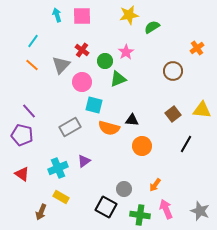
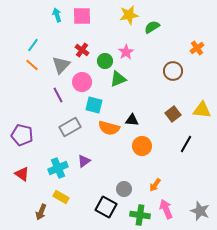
cyan line: moved 4 px down
purple line: moved 29 px right, 16 px up; rotated 14 degrees clockwise
